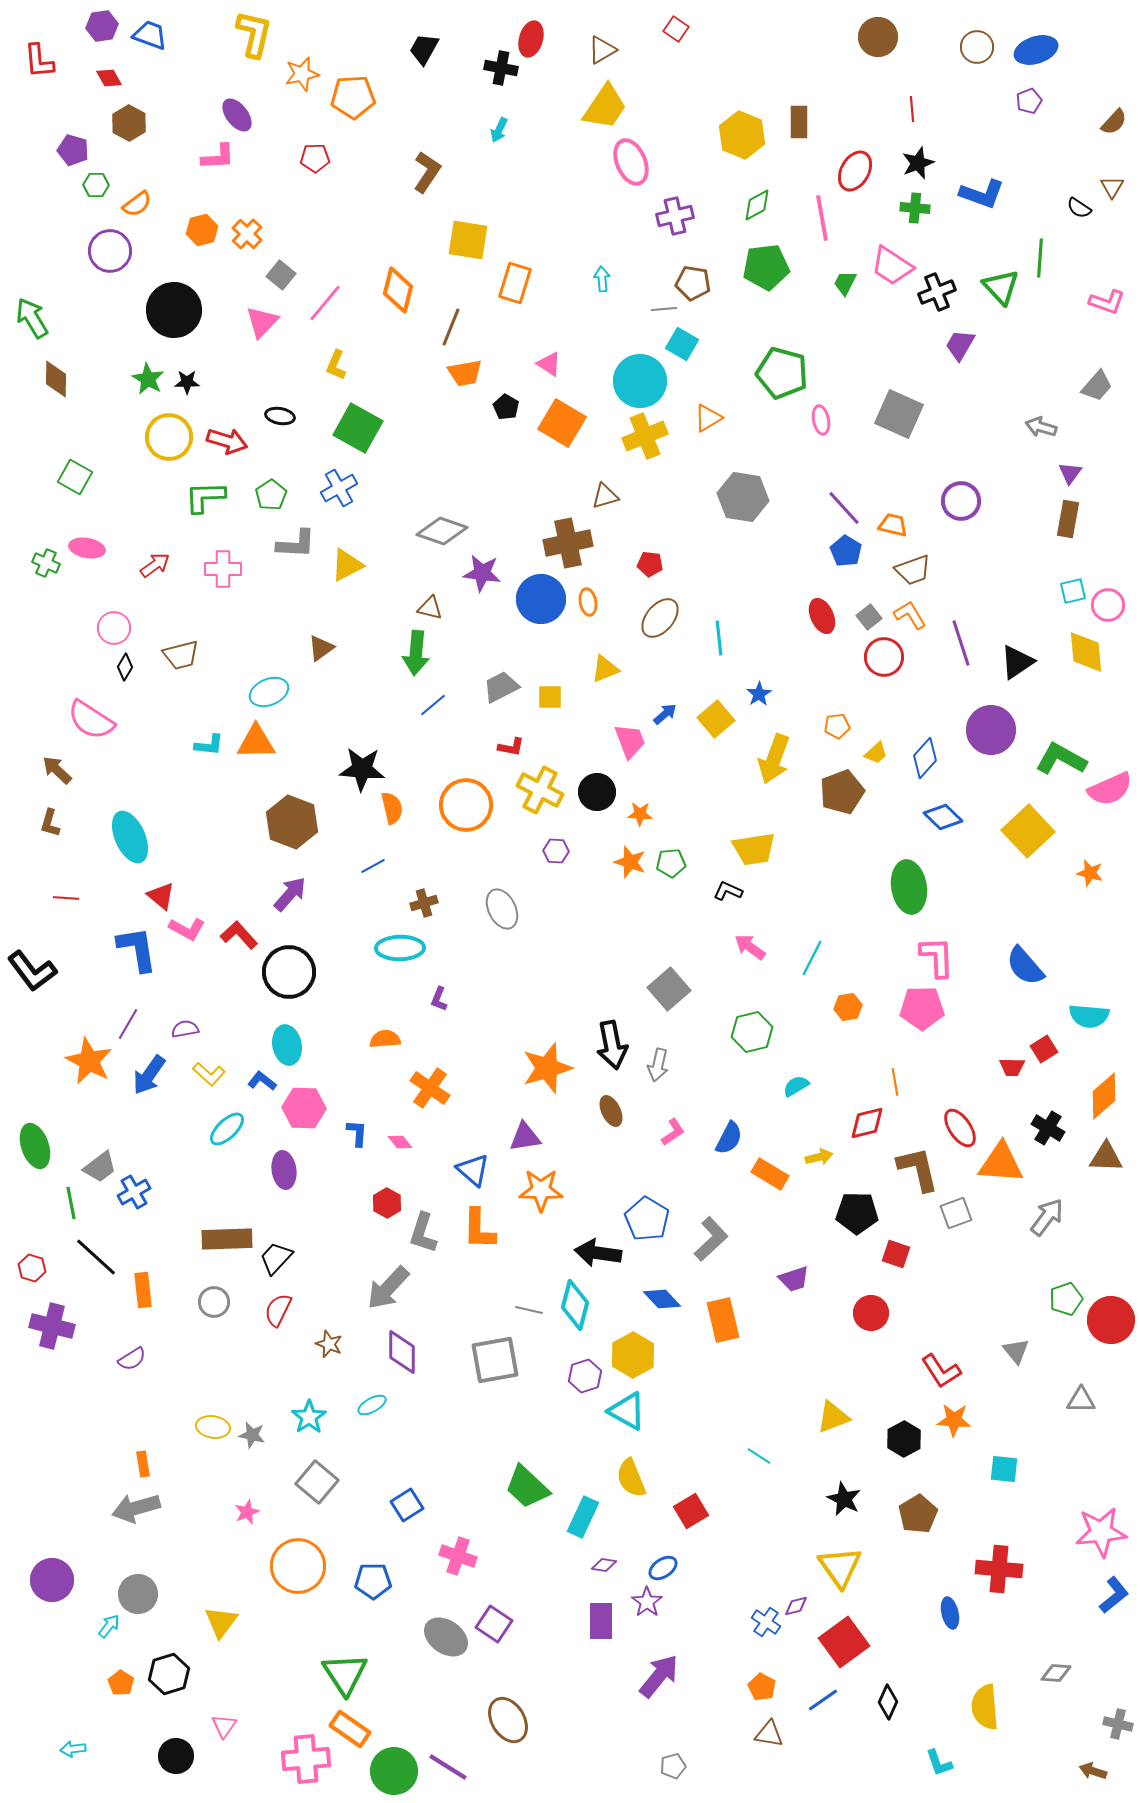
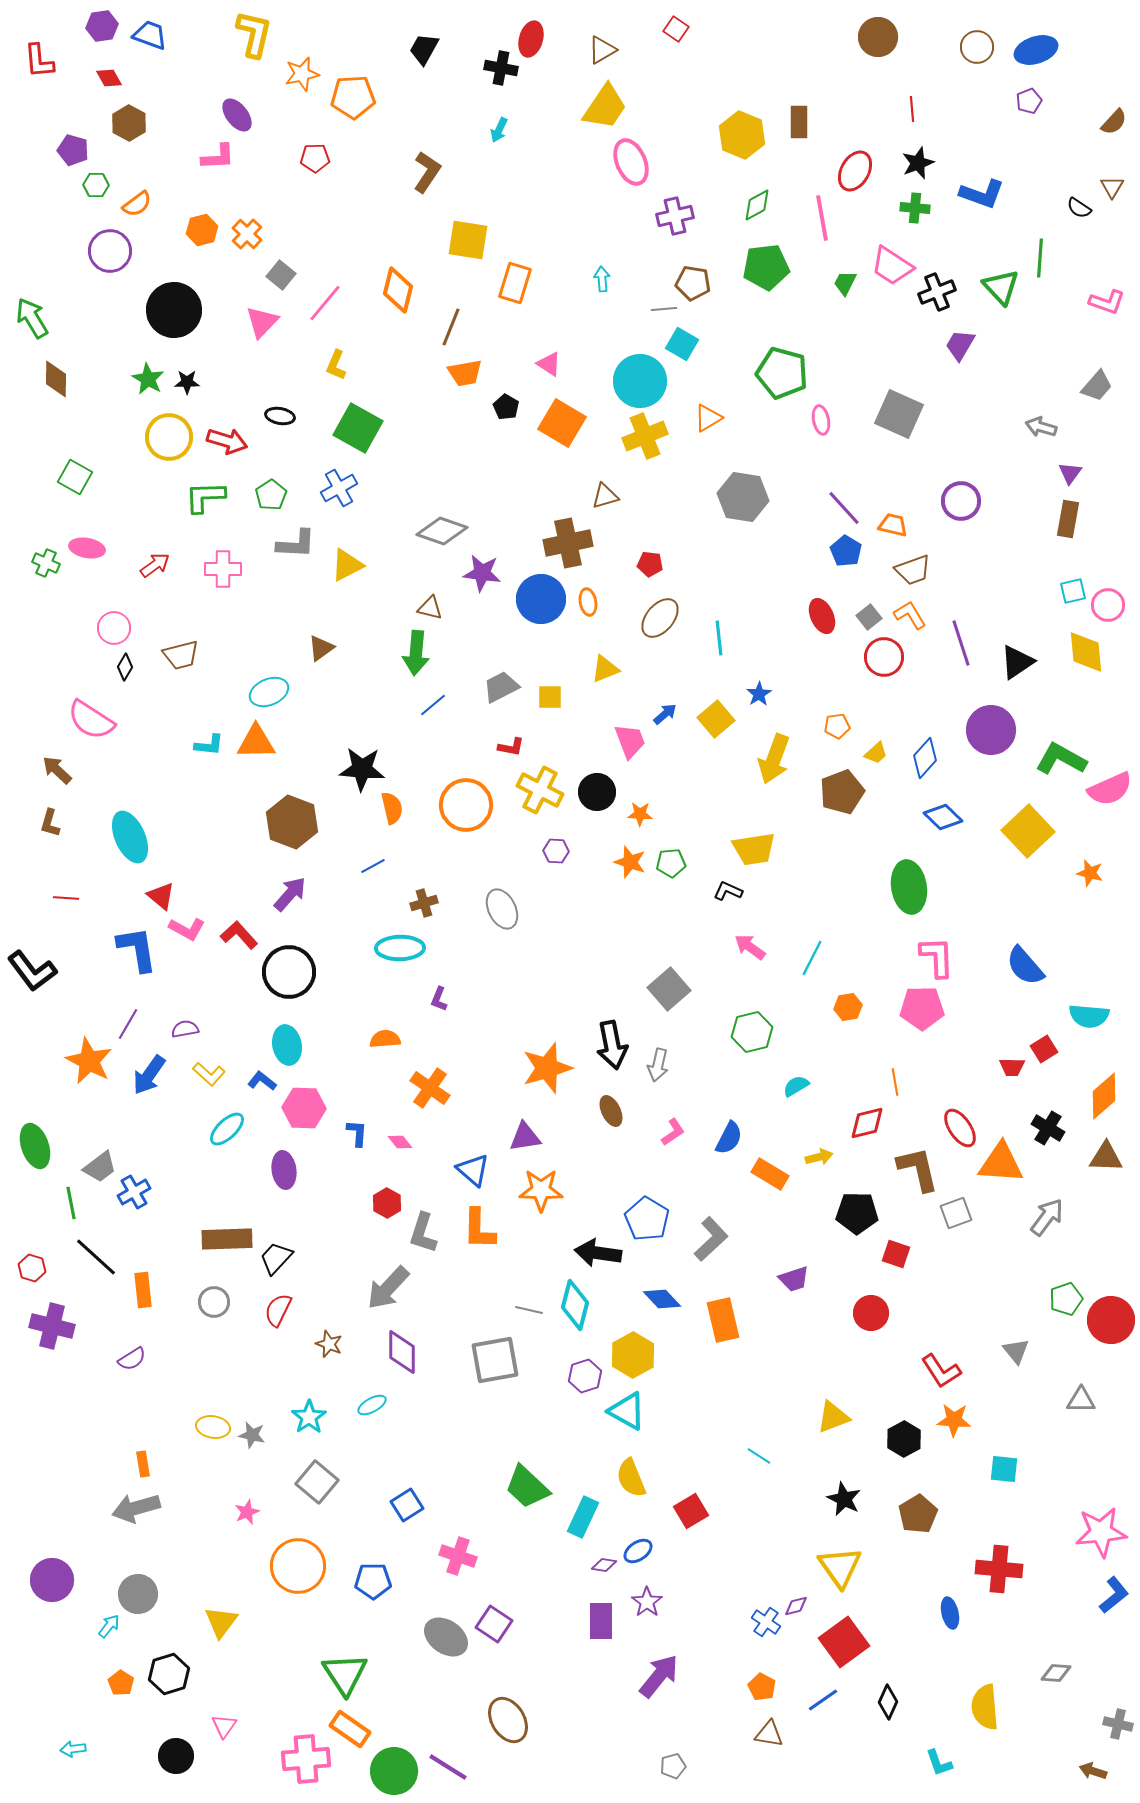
blue ellipse at (663, 1568): moved 25 px left, 17 px up
